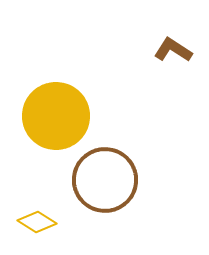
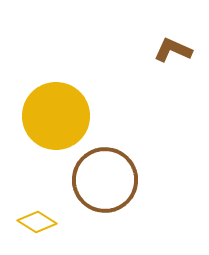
brown L-shape: rotated 9 degrees counterclockwise
